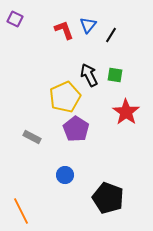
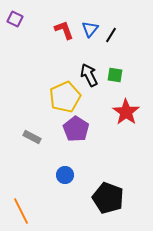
blue triangle: moved 2 px right, 4 px down
